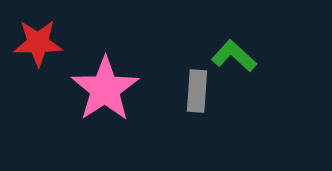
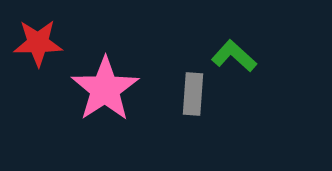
gray rectangle: moved 4 px left, 3 px down
